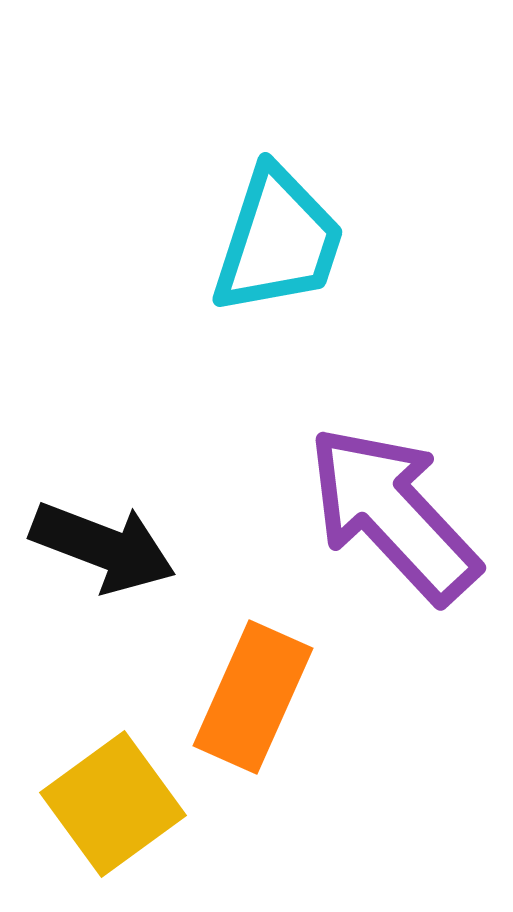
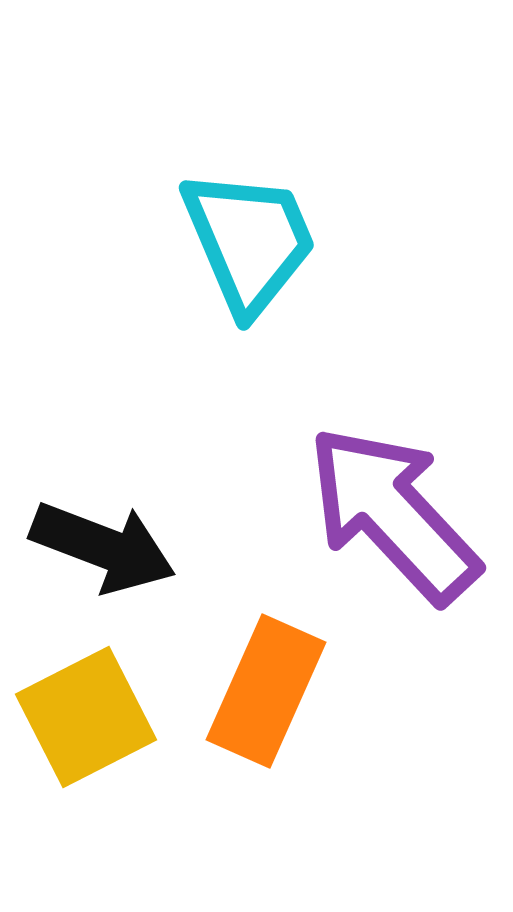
cyan trapezoid: moved 29 px left; rotated 41 degrees counterclockwise
orange rectangle: moved 13 px right, 6 px up
yellow square: moved 27 px left, 87 px up; rotated 9 degrees clockwise
